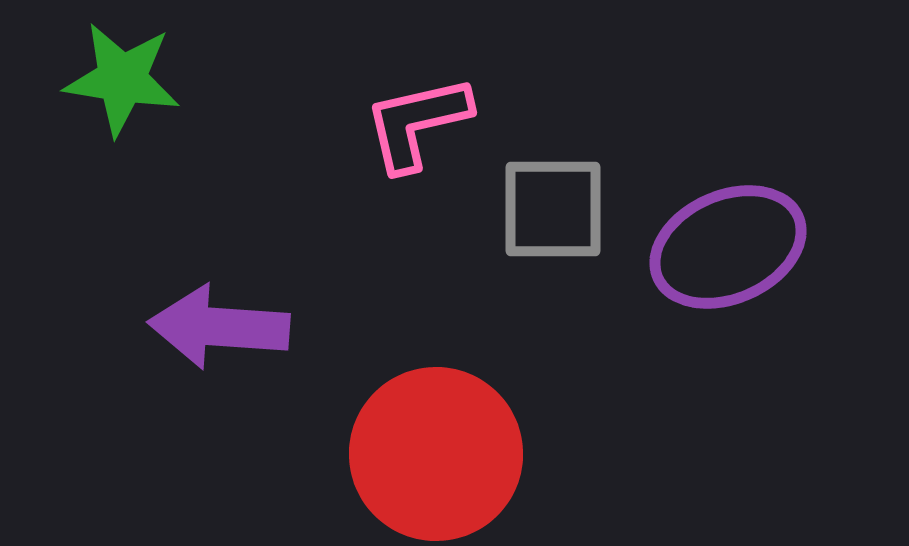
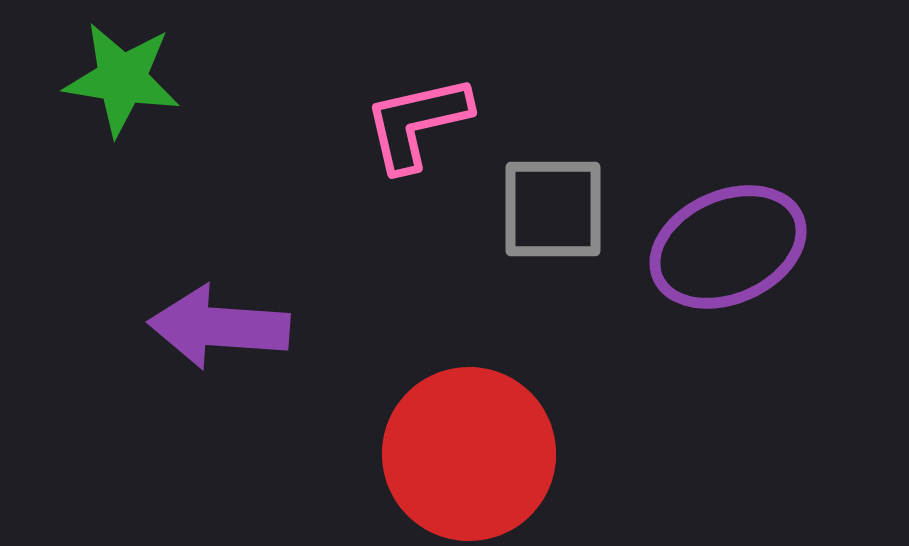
red circle: moved 33 px right
